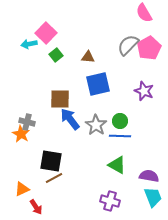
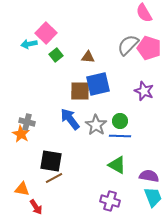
pink pentagon: rotated 25 degrees counterclockwise
brown square: moved 20 px right, 8 px up
orange triangle: rotated 35 degrees clockwise
